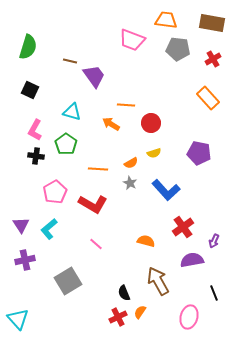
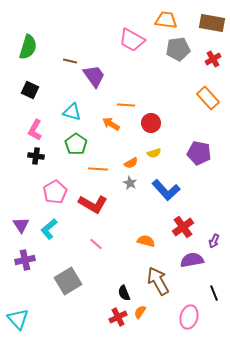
pink trapezoid at (132, 40): rotated 8 degrees clockwise
gray pentagon at (178, 49): rotated 15 degrees counterclockwise
green pentagon at (66, 144): moved 10 px right
